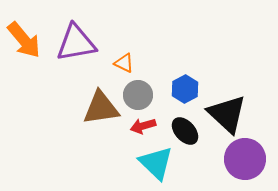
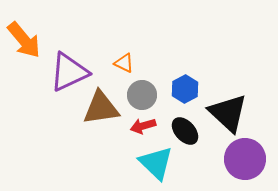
purple triangle: moved 7 px left, 29 px down; rotated 15 degrees counterclockwise
gray circle: moved 4 px right
black triangle: moved 1 px right, 1 px up
